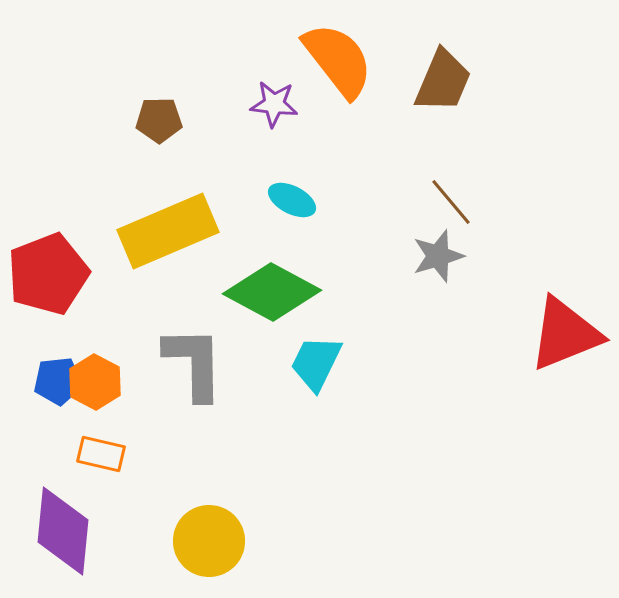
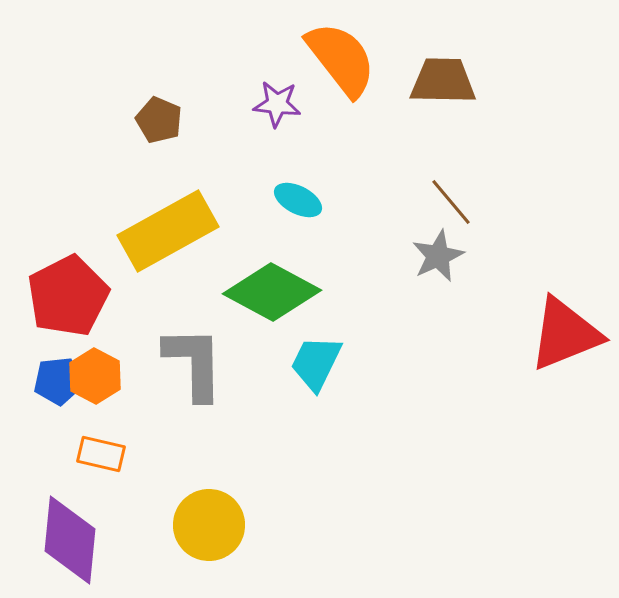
orange semicircle: moved 3 px right, 1 px up
brown trapezoid: rotated 112 degrees counterclockwise
purple star: moved 3 px right
brown pentagon: rotated 24 degrees clockwise
cyan ellipse: moved 6 px right
yellow rectangle: rotated 6 degrees counterclockwise
gray star: rotated 8 degrees counterclockwise
red pentagon: moved 20 px right, 22 px down; rotated 6 degrees counterclockwise
orange hexagon: moved 6 px up
purple diamond: moved 7 px right, 9 px down
yellow circle: moved 16 px up
